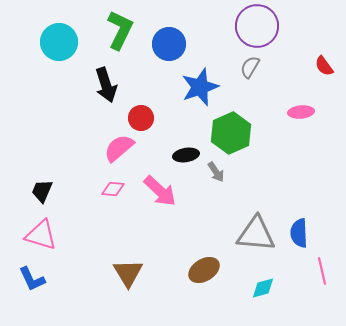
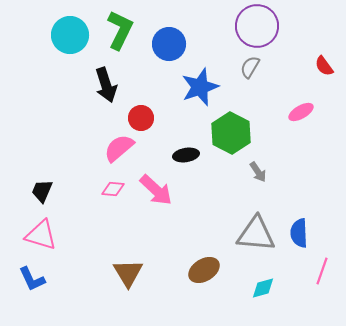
cyan circle: moved 11 px right, 7 px up
pink ellipse: rotated 25 degrees counterclockwise
green hexagon: rotated 9 degrees counterclockwise
gray arrow: moved 42 px right
pink arrow: moved 4 px left, 1 px up
pink line: rotated 32 degrees clockwise
